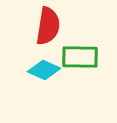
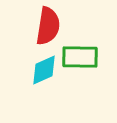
cyan diamond: rotated 48 degrees counterclockwise
